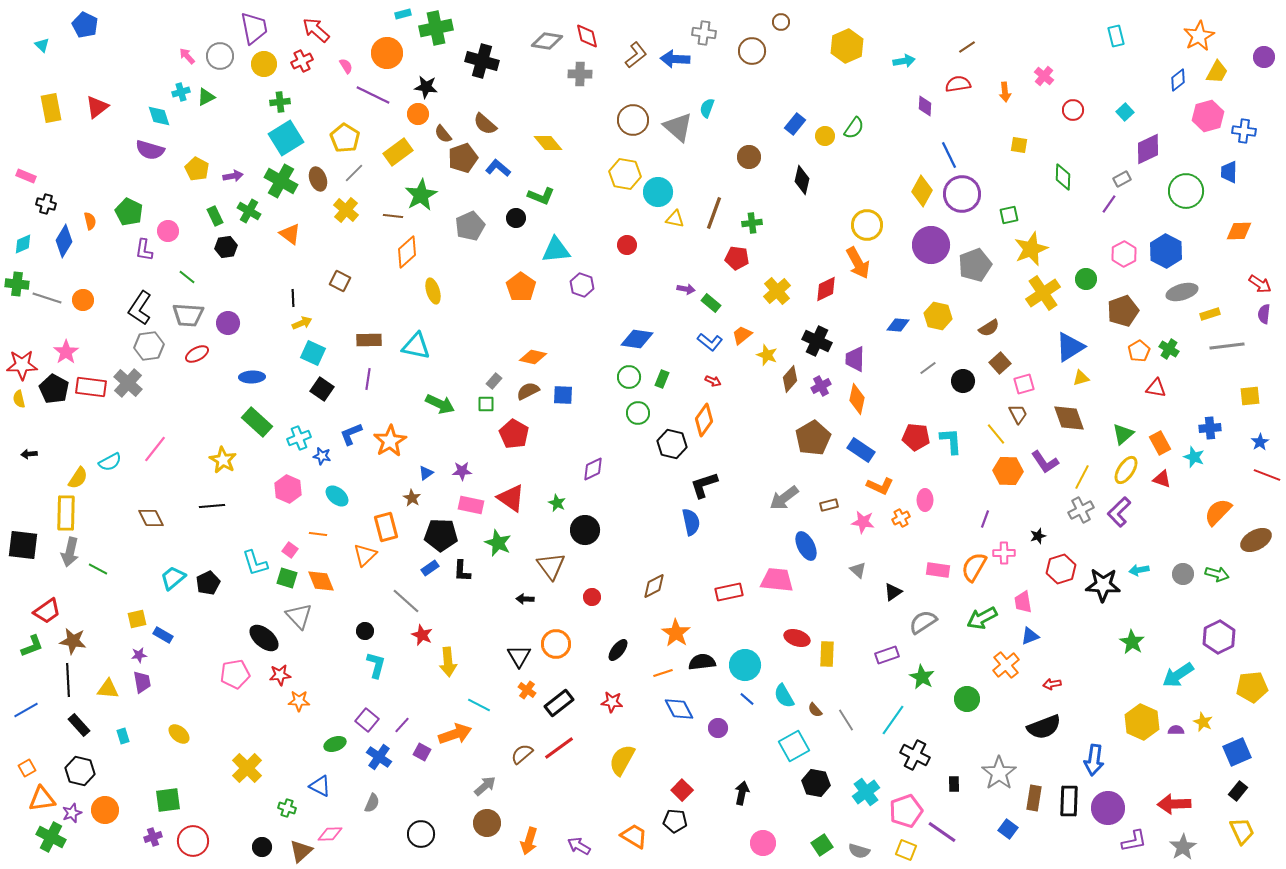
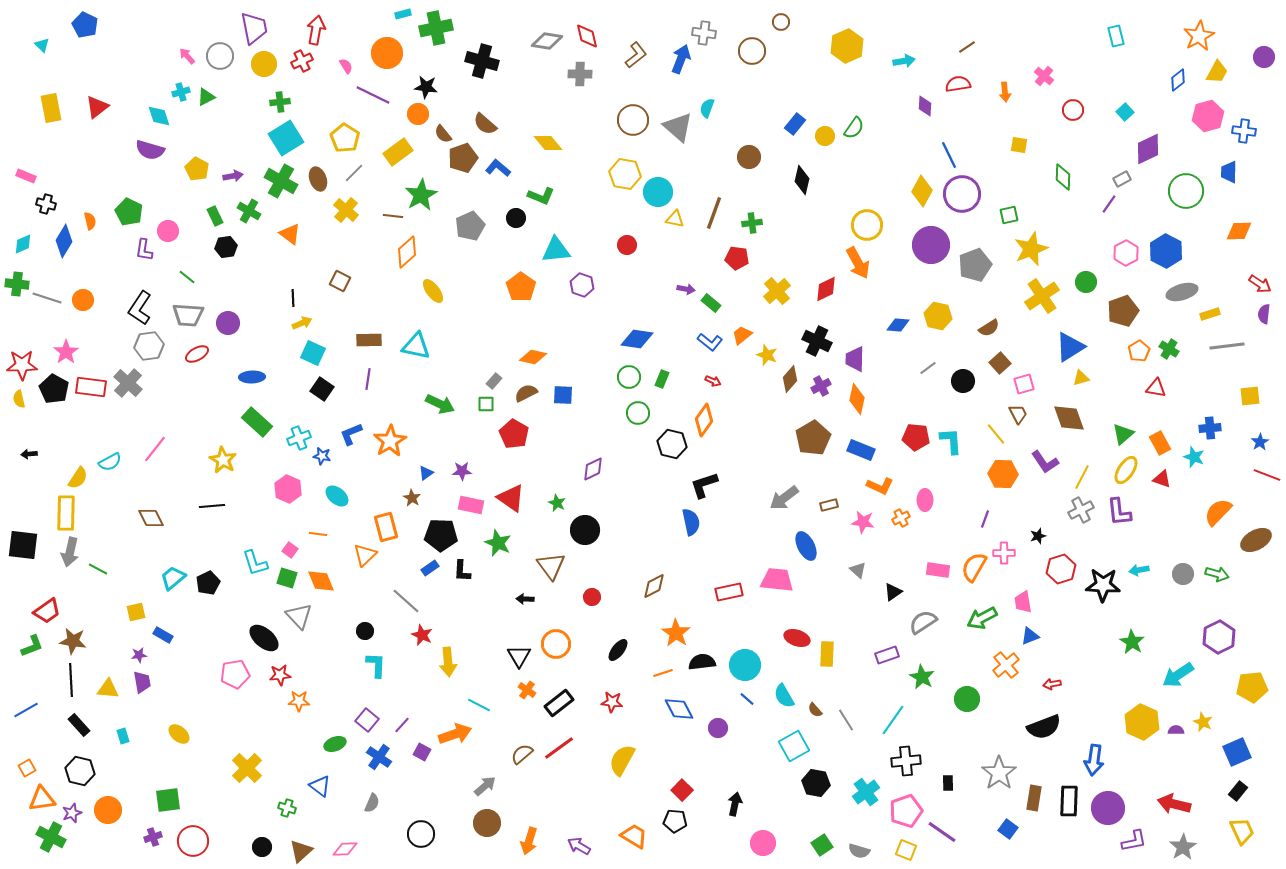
red arrow at (316, 30): rotated 60 degrees clockwise
blue arrow at (675, 59): moved 6 px right; rotated 108 degrees clockwise
pink hexagon at (1124, 254): moved 2 px right, 1 px up
green circle at (1086, 279): moved 3 px down
yellow ellipse at (433, 291): rotated 20 degrees counterclockwise
yellow cross at (1043, 293): moved 1 px left, 3 px down
brown semicircle at (528, 391): moved 2 px left, 2 px down
blue rectangle at (861, 450): rotated 12 degrees counterclockwise
orange hexagon at (1008, 471): moved 5 px left, 3 px down
purple L-shape at (1119, 512): rotated 52 degrees counterclockwise
yellow square at (137, 619): moved 1 px left, 7 px up
cyan L-shape at (376, 665): rotated 12 degrees counterclockwise
black line at (68, 680): moved 3 px right
black cross at (915, 755): moved 9 px left, 6 px down; rotated 32 degrees counterclockwise
black rectangle at (954, 784): moved 6 px left, 1 px up
blue triangle at (320, 786): rotated 10 degrees clockwise
black arrow at (742, 793): moved 7 px left, 11 px down
red arrow at (1174, 804): rotated 16 degrees clockwise
orange circle at (105, 810): moved 3 px right
pink diamond at (330, 834): moved 15 px right, 15 px down
